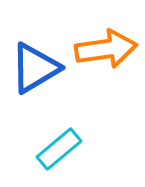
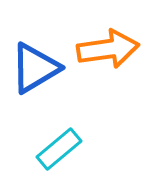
orange arrow: moved 2 px right
